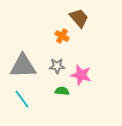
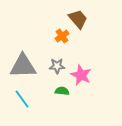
brown trapezoid: moved 1 px left, 1 px down
orange cross: rotated 24 degrees clockwise
pink star: rotated 10 degrees clockwise
